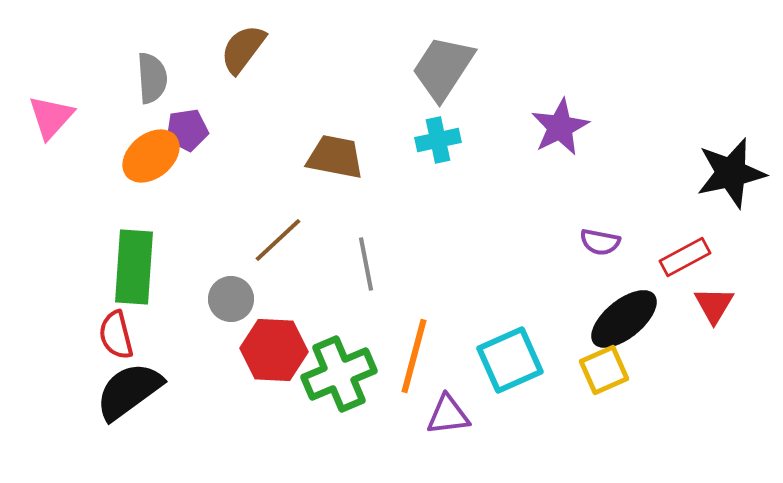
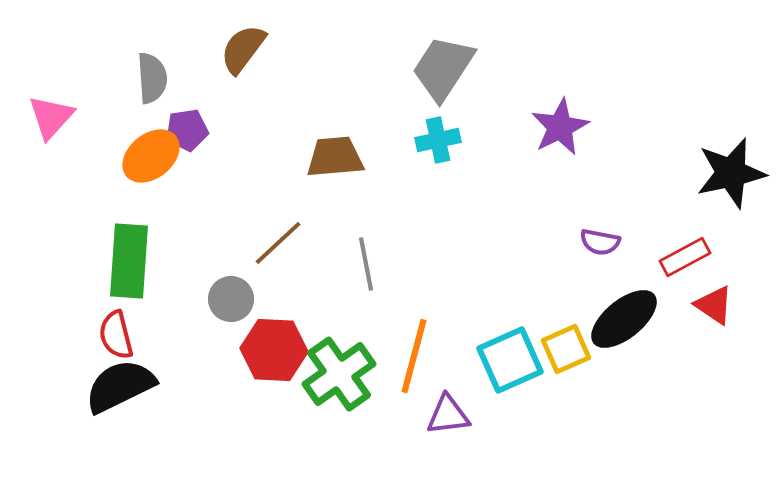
brown trapezoid: rotated 16 degrees counterclockwise
brown line: moved 3 px down
green rectangle: moved 5 px left, 6 px up
red triangle: rotated 27 degrees counterclockwise
yellow square: moved 38 px left, 21 px up
green cross: rotated 12 degrees counterclockwise
black semicircle: moved 9 px left, 5 px up; rotated 10 degrees clockwise
